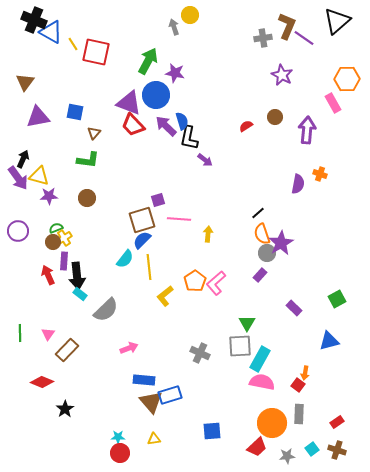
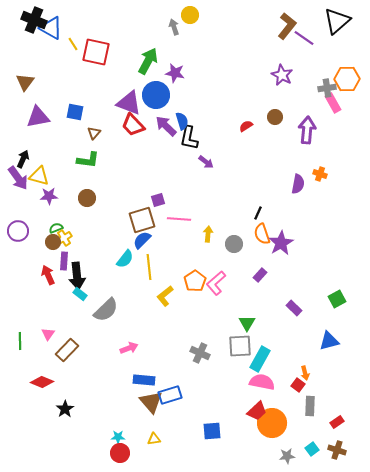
brown L-shape at (287, 26): rotated 16 degrees clockwise
blue triangle at (51, 32): moved 4 px up
gray cross at (263, 38): moved 64 px right, 50 px down
purple arrow at (205, 160): moved 1 px right, 2 px down
black line at (258, 213): rotated 24 degrees counterclockwise
gray circle at (267, 253): moved 33 px left, 9 px up
green line at (20, 333): moved 8 px down
orange arrow at (305, 373): rotated 24 degrees counterclockwise
gray rectangle at (299, 414): moved 11 px right, 8 px up
red trapezoid at (257, 447): moved 36 px up
